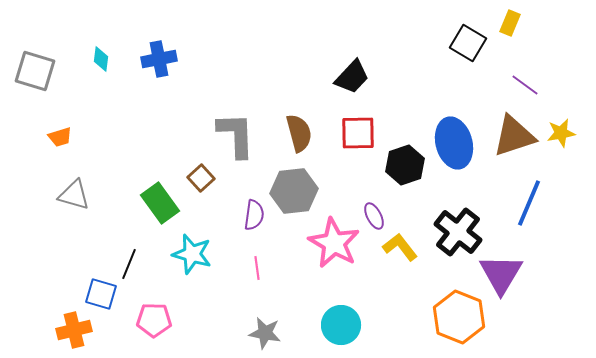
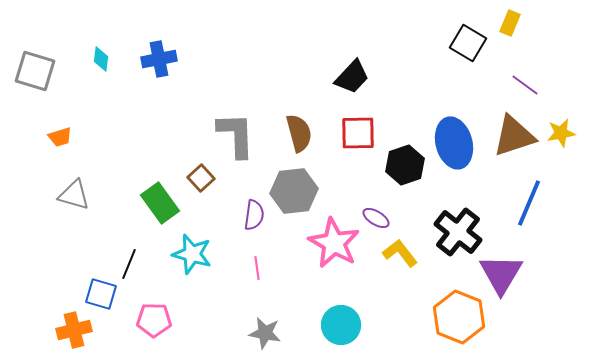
purple ellipse: moved 2 px right, 2 px down; rotated 32 degrees counterclockwise
yellow L-shape: moved 6 px down
